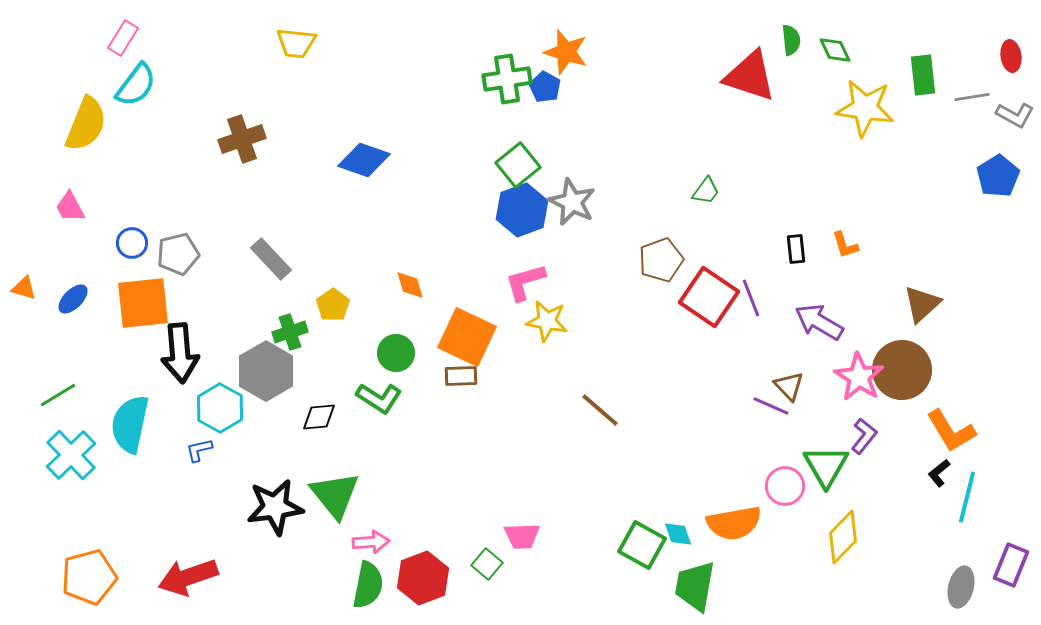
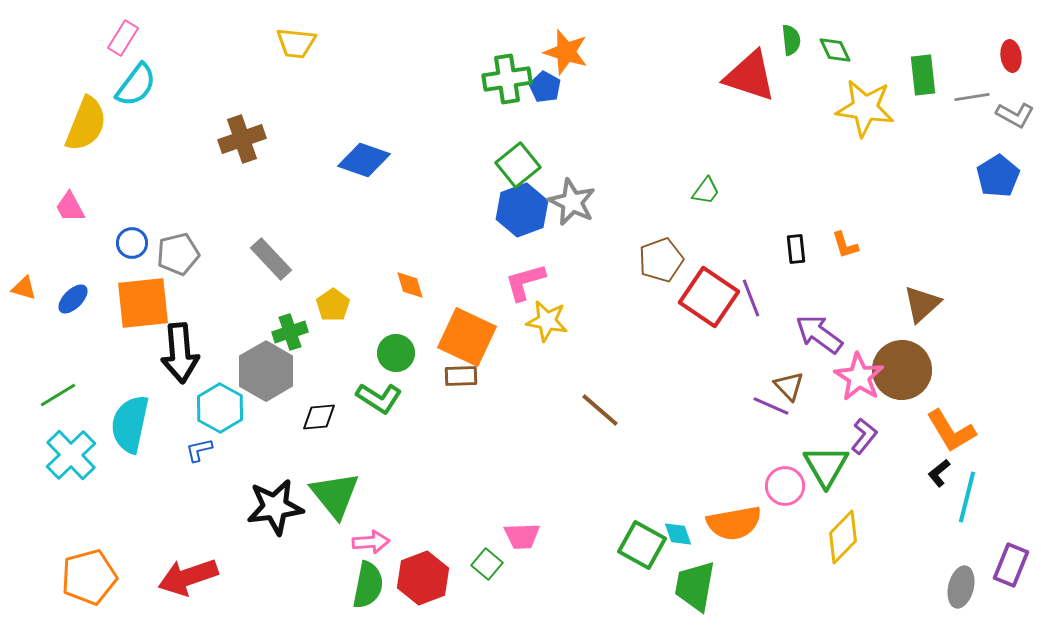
purple arrow at (819, 322): moved 12 px down; rotated 6 degrees clockwise
